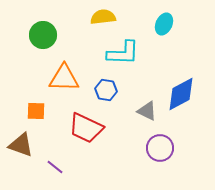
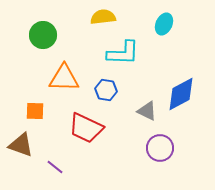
orange square: moved 1 px left
